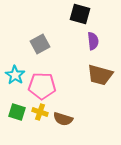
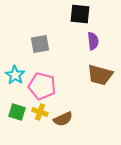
black square: rotated 10 degrees counterclockwise
gray square: rotated 18 degrees clockwise
pink pentagon: rotated 12 degrees clockwise
brown semicircle: rotated 42 degrees counterclockwise
